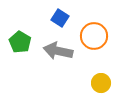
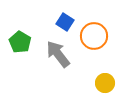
blue square: moved 5 px right, 4 px down
gray arrow: moved 3 px down; rotated 40 degrees clockwise
yellow circle: moved 4 px right
